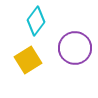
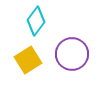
purple circle: moved 3 px left, 6 px down
